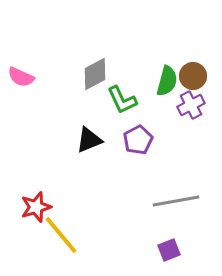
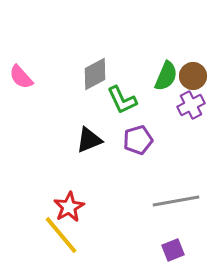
pink semicircle: rotated 24 degrees clockwise
green semicircle: moved 1 px left, 5 px up; rotated 8 degrees clockwise
purple pentagon: rotated 12 degrees clockwise
red star: moved 33 px right; rotated 12 degrees counterclockwise
purple square: moved 4 px right
